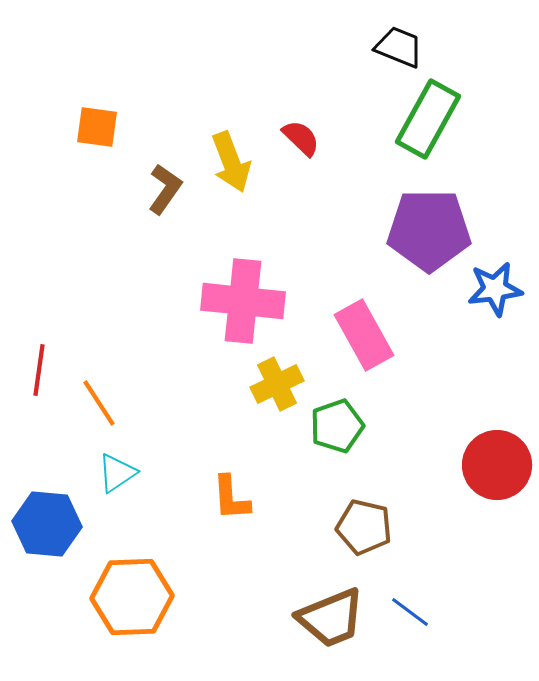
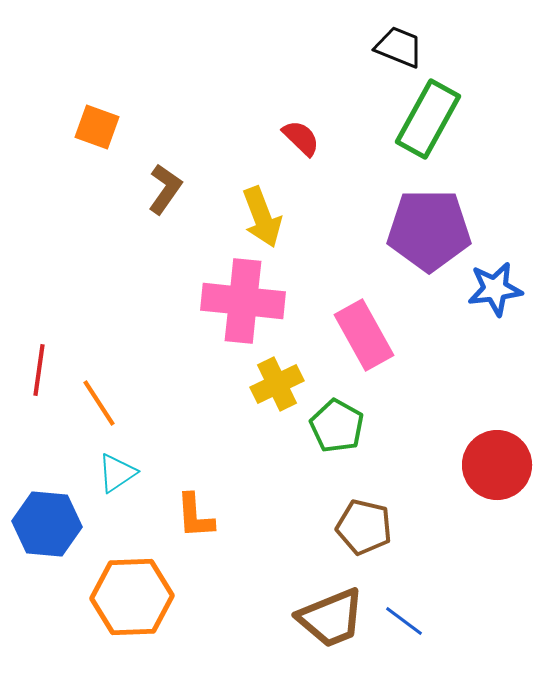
orange square: rotated 12 degrees clockwise
yellow arrow: moved 31 px right, 55 px down
green pentagon: rotated 24 degrees counterclockwise
orange L-shape: moved 36 px left, 18 px down
blue line: moved 6 px left, 9 px down
